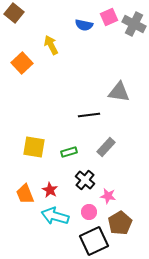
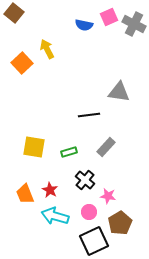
yellow arrow: moved 4 px left, 4 px down
